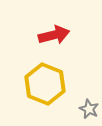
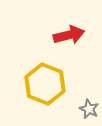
red arrow: moved 15 px right
